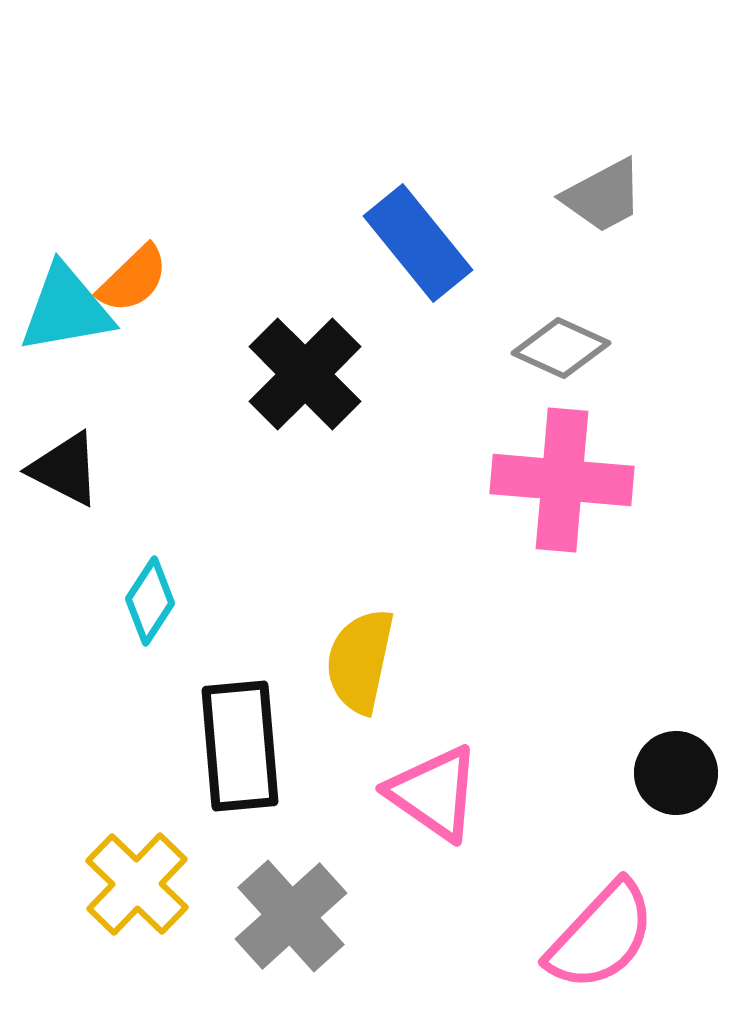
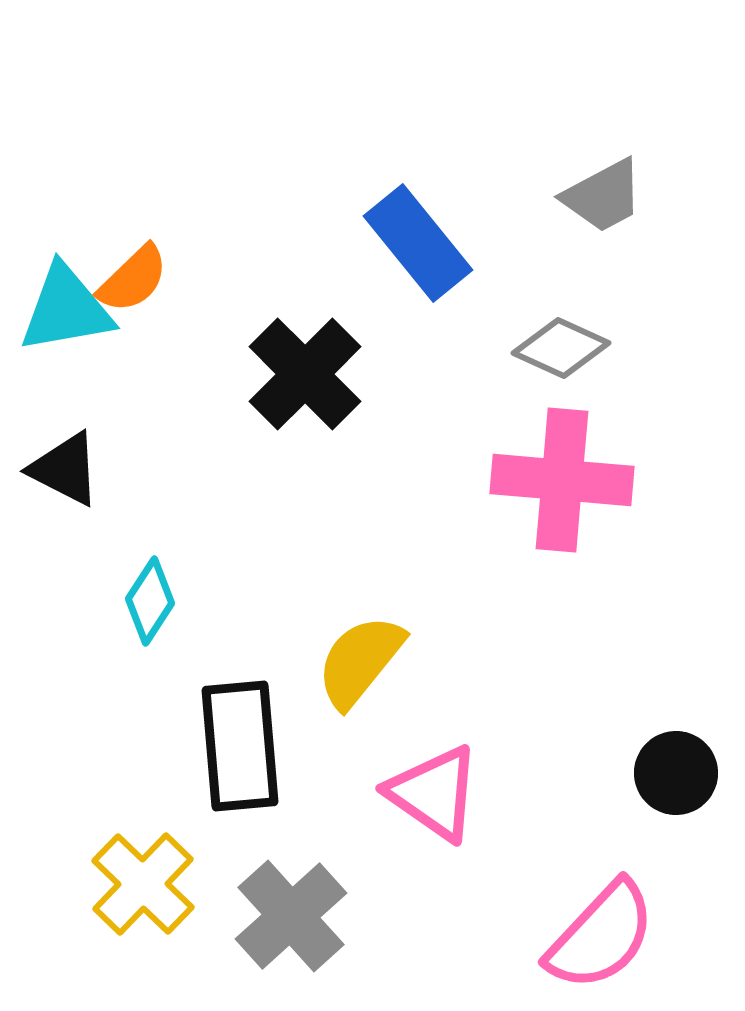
yellow semicircle: rotated 27 degrees clockwise
yellow cross: moved 6 px right
